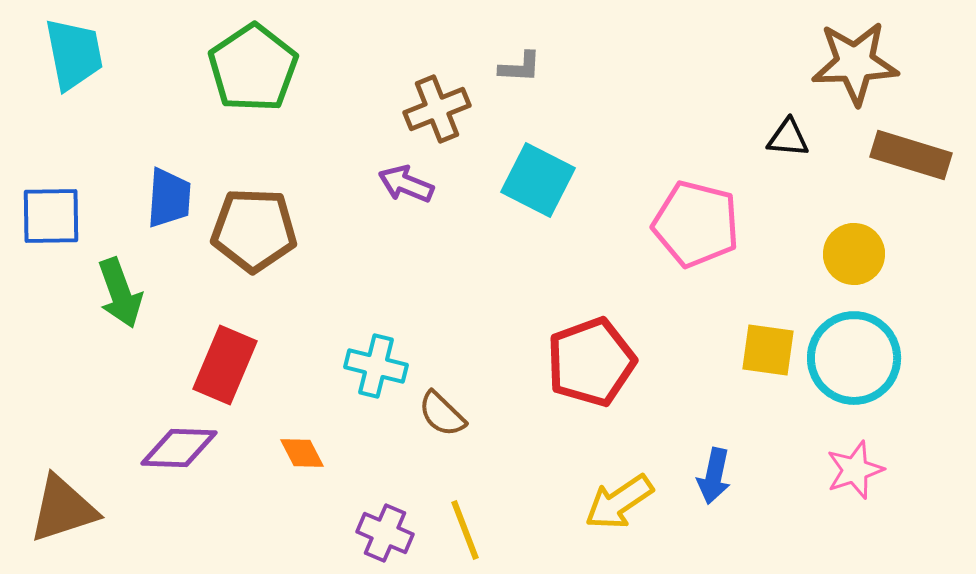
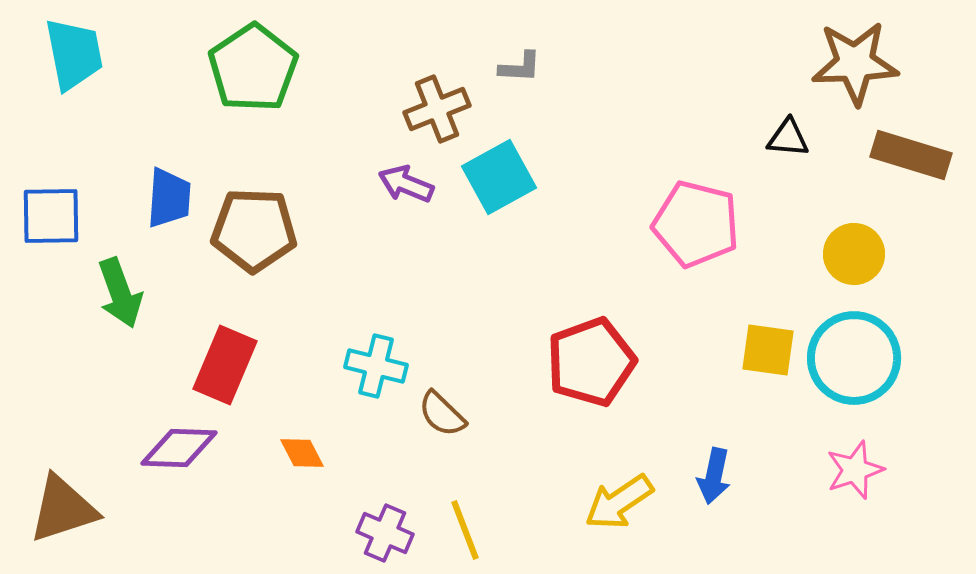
cyan square: moved 39 px left, 3 px up; rotated 34 degrees clockwise
